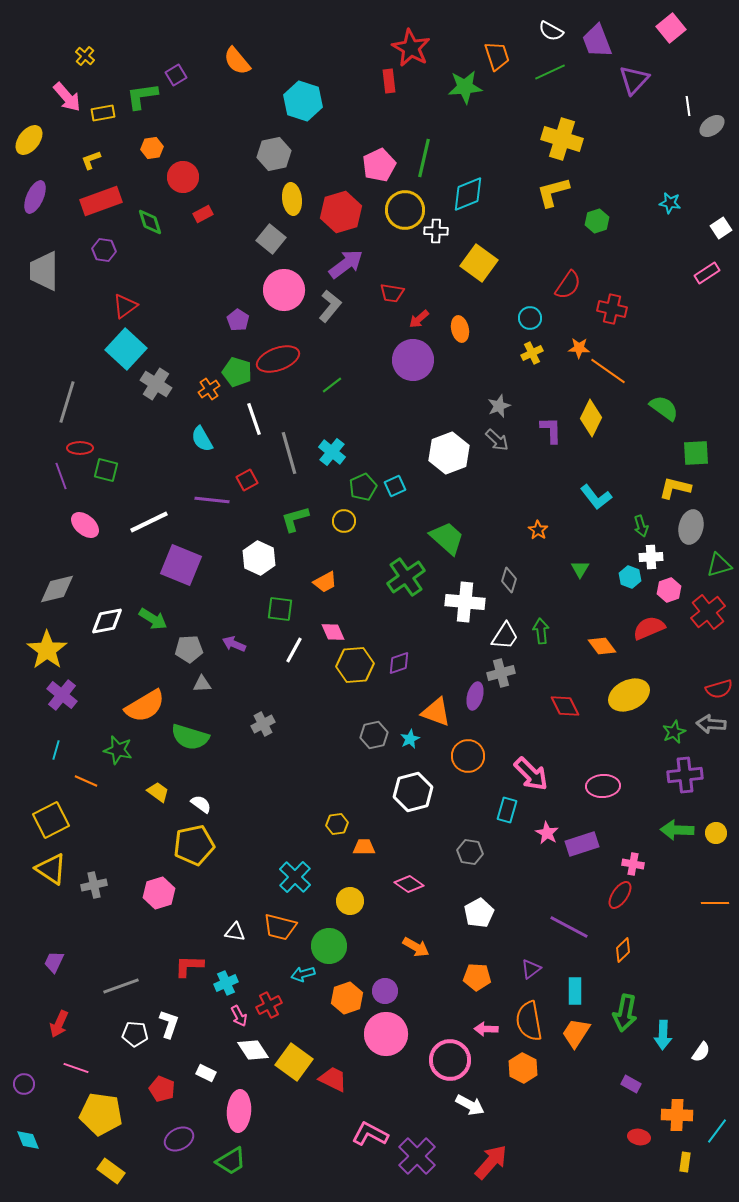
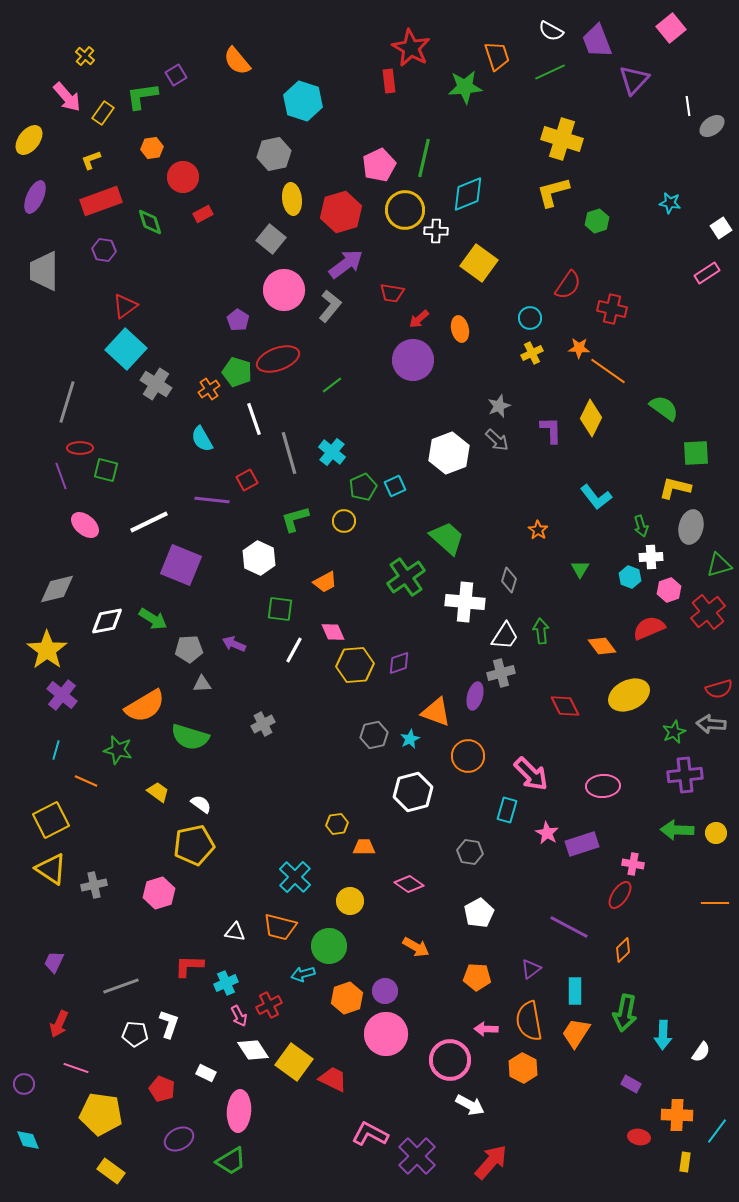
yellow rectangle at (103, 113): rotated 45 degrees counterclockwise
